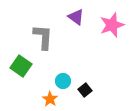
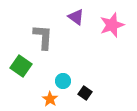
black square: moved 3 px down; rotated 16 degrees counterclockwise
